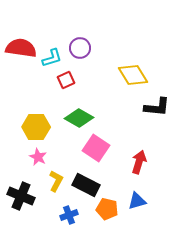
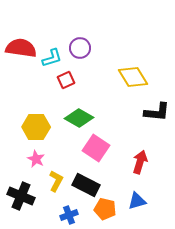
yellow diamond: moved 2 px down
black L-shape: moved 5 px down
pink star: moved 2 px left, 2 px down
red arrow: moved 1 px right
orange pentagon: moved 2 px left
